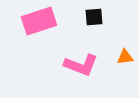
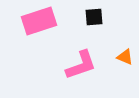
orange triangle: rotated 30 degrees clockwise
pink L-shape: rotated 40 degrees counterclockwise
